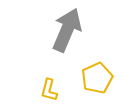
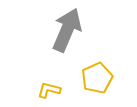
yellow L-shape: rotated 90 degrees clockwise
